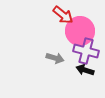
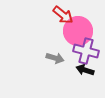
pink circle: moved 2 px left
